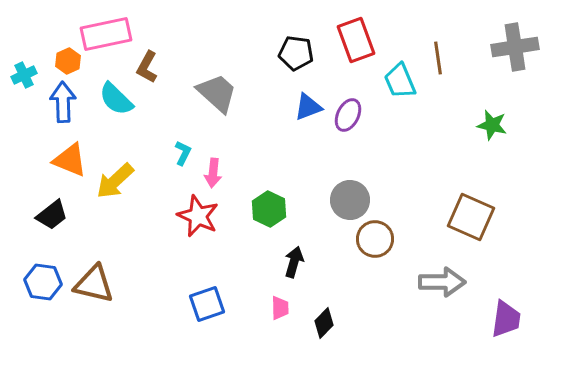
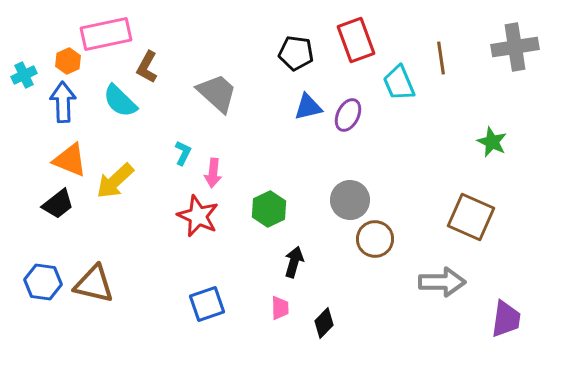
brown line: moved 3 px right
cyan trapezoid: moved 1 px left, 2 px down
cyan semicircle: moved 4 px right, 2 px down
blue triangle: rotated 8 degrees clockwise
green star: moved 17 px down; rotated 12 degrees clockwise
green hexagon: rotated 8 degrees clockwise
black trapezoid: moved 6 px right, 11 px up
